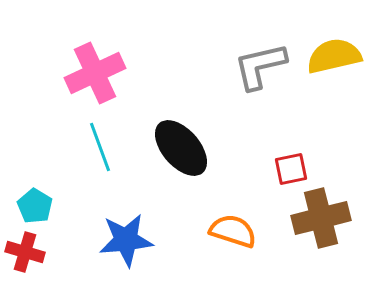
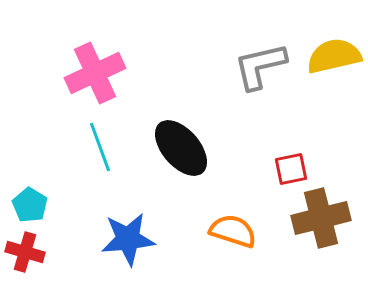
cyan pentagon: moved 5 px left, 1 px up
blue star: moved 2 px right, 1 px up
